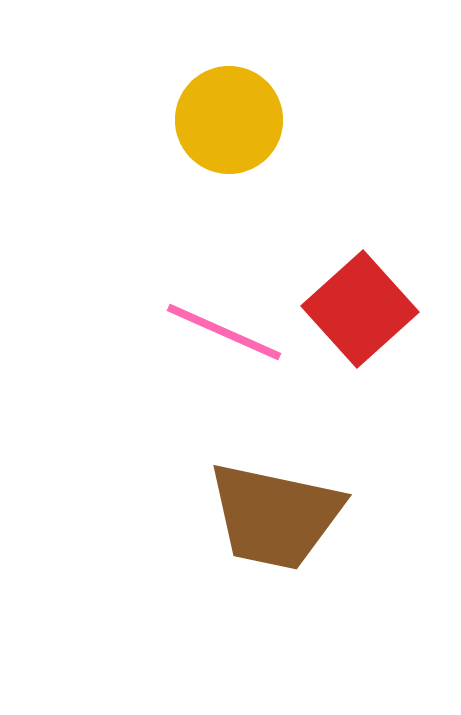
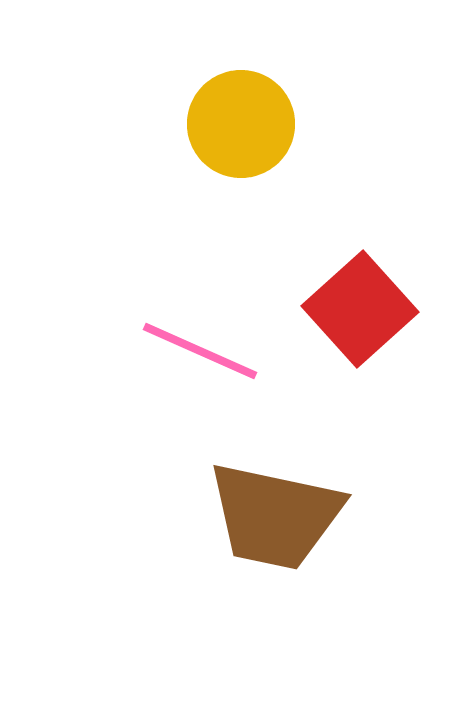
yellow circle: moved 12 px right, 4 px down
pink line: moved 24 px left, 19 px down
